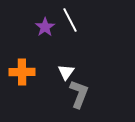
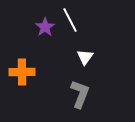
white triangle: moved 19 px right, 15 px up
gray L-shape: moved 1 px right
